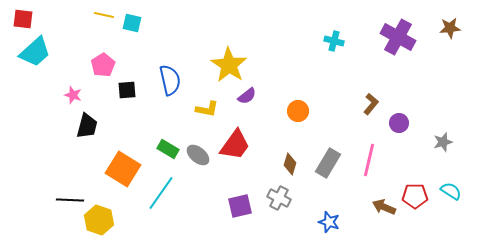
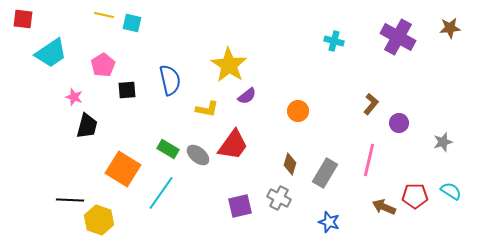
cyan trapezoid: moved 16 px right, 1 px down; rotated 8 degrees clockwise
pink star: moved 1 px right, 2 px down
red trapezoid: moved 2 px left
gray rectangle: moved 3 px left, 10 px down
